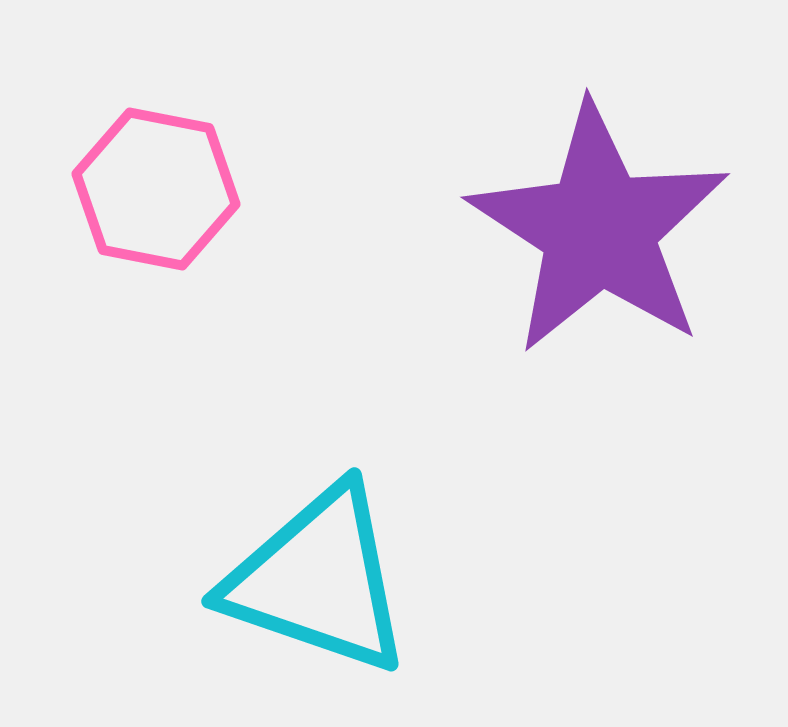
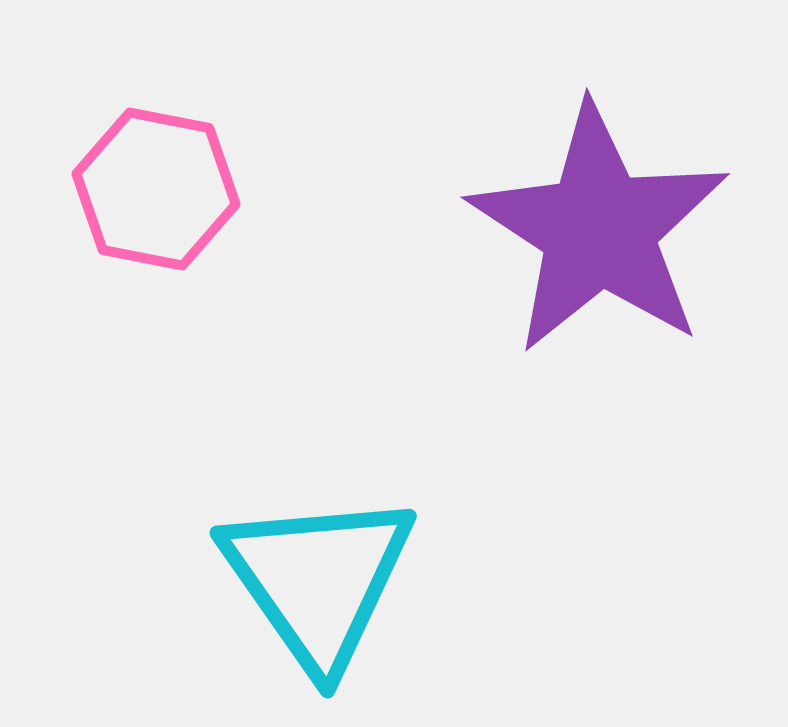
cyan triangle: rotated 36 degrees clockwise
